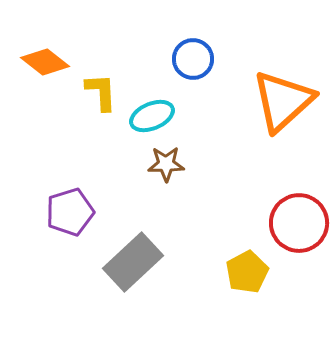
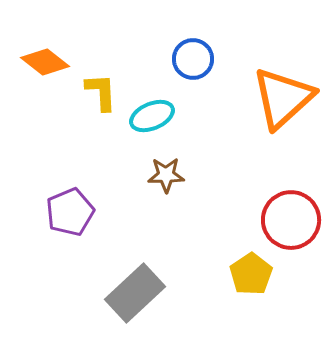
orange triangle: moved 3 px up
brown star: moved 11 px down
purple pentagon: rotated 6 degrees counterclockwise
red circle: moved 8 px left, 3 px up
gray rectangle: moved 2 px right, 31 px down
yellow pentagon: moved 4 px right, 2 px down; rotated 6 degrees counterclockwise
